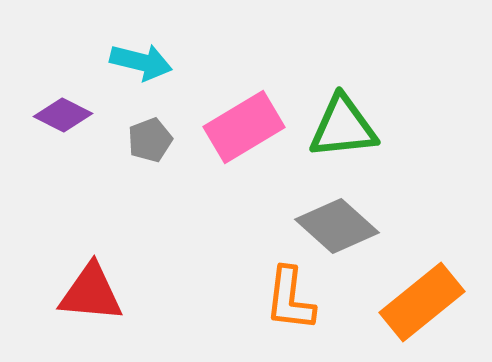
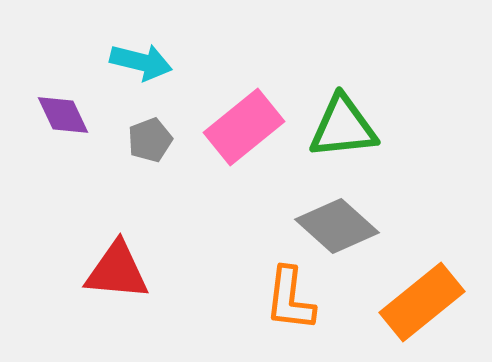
purple diamond: rotated 38 degrees clockwise
pink rectangle: rotated 8 degrees counterclockwise
red triangle: moved 26 px right, 22 px up
